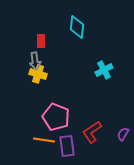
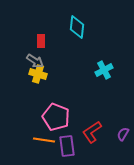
gray arrow: rotated 48 degrees counterclockwise
